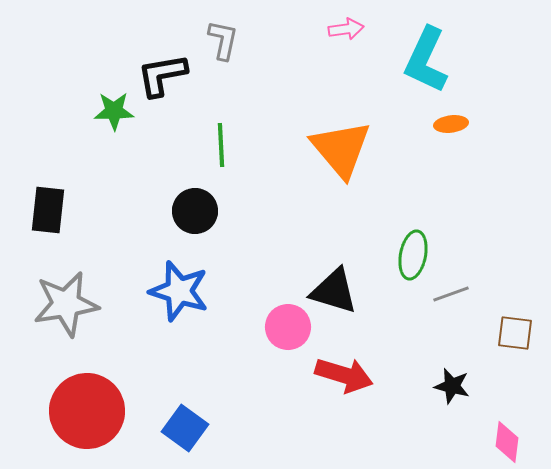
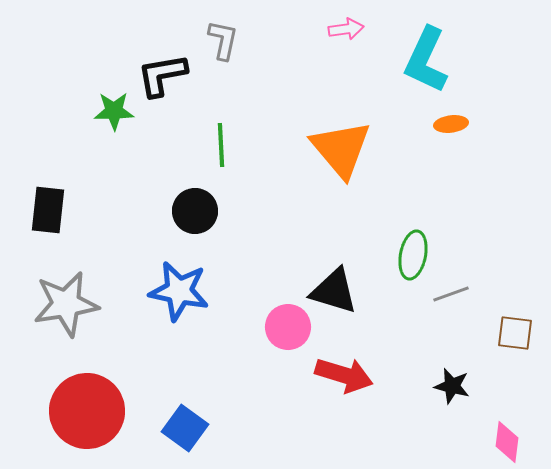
blue star: rotated 6 degrees counterclockwise
